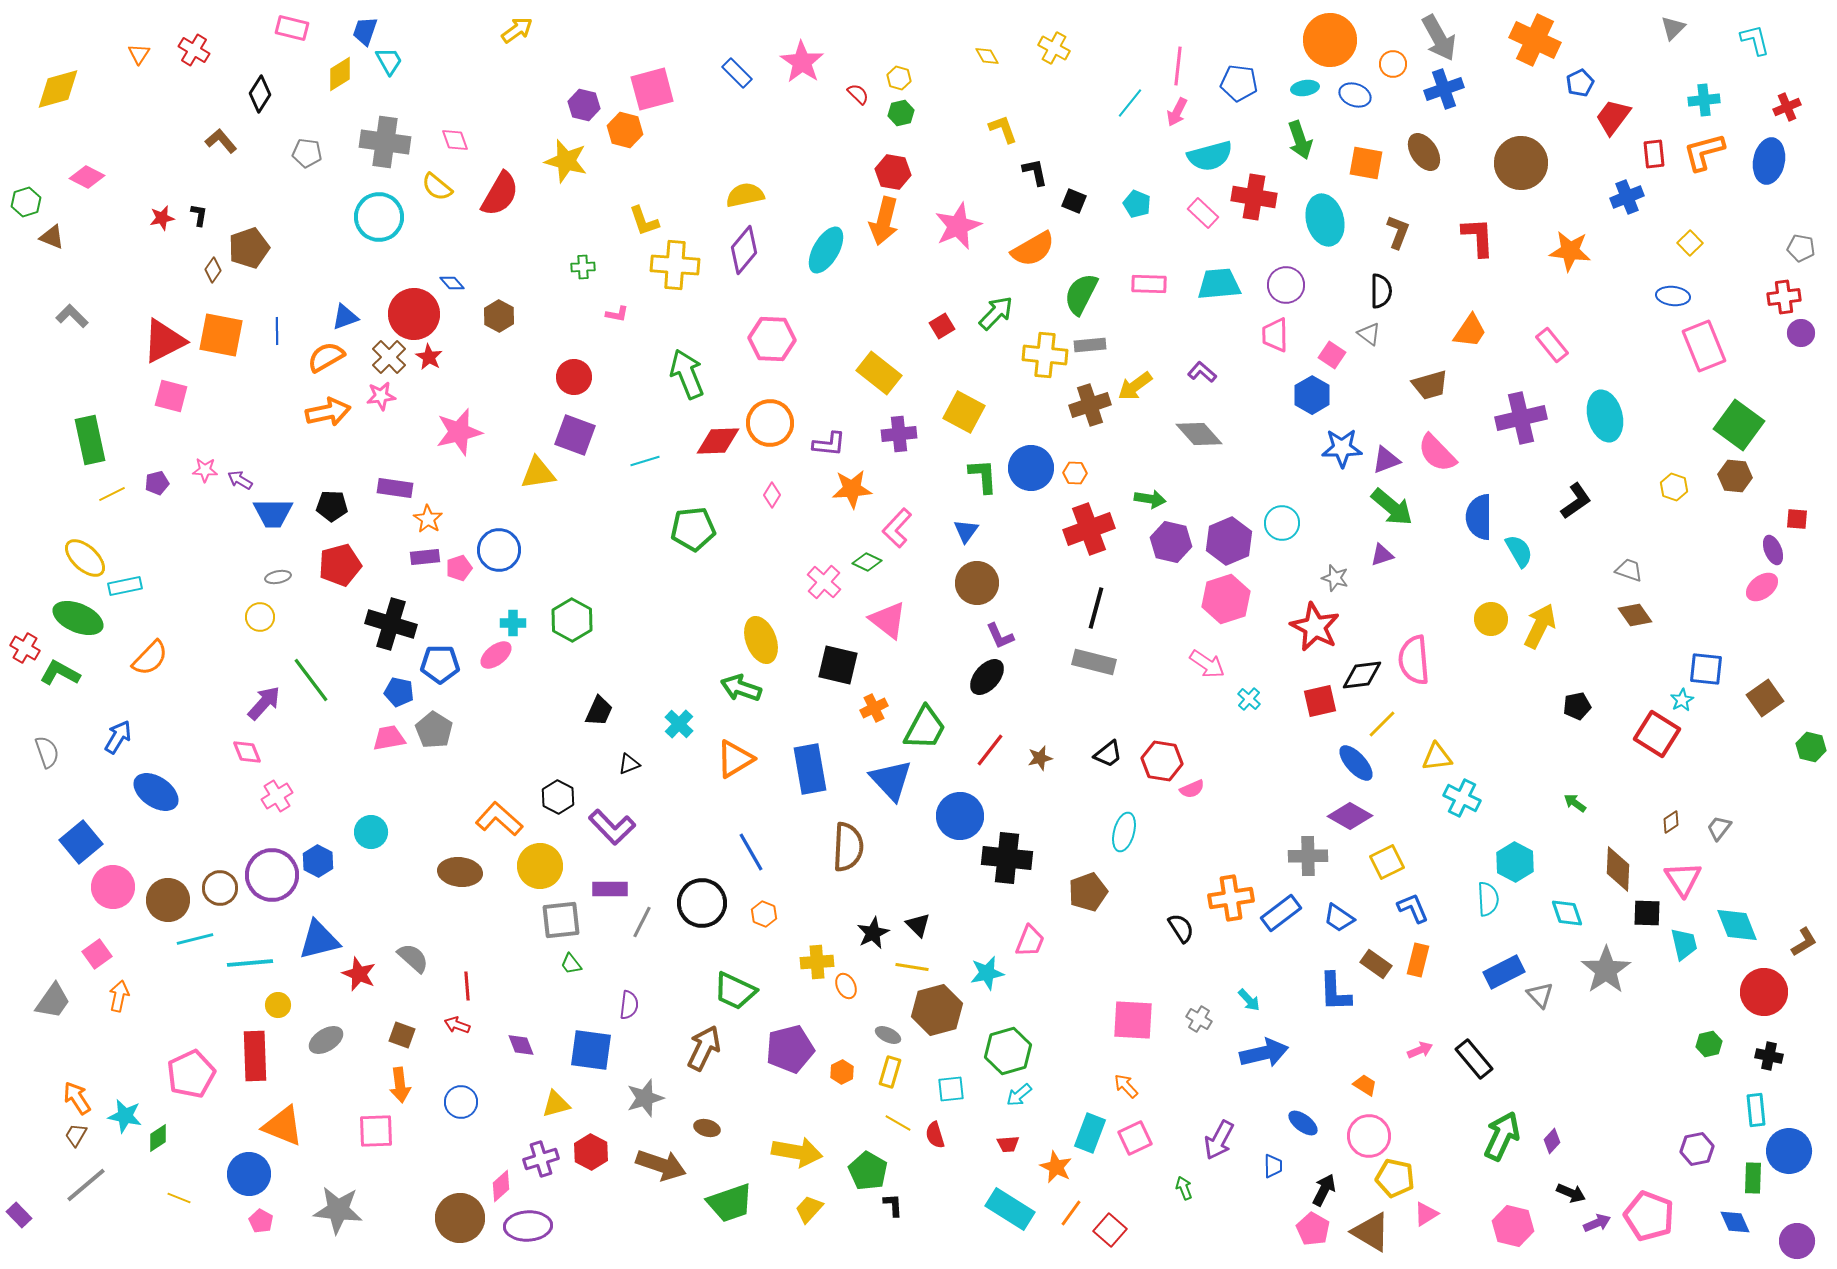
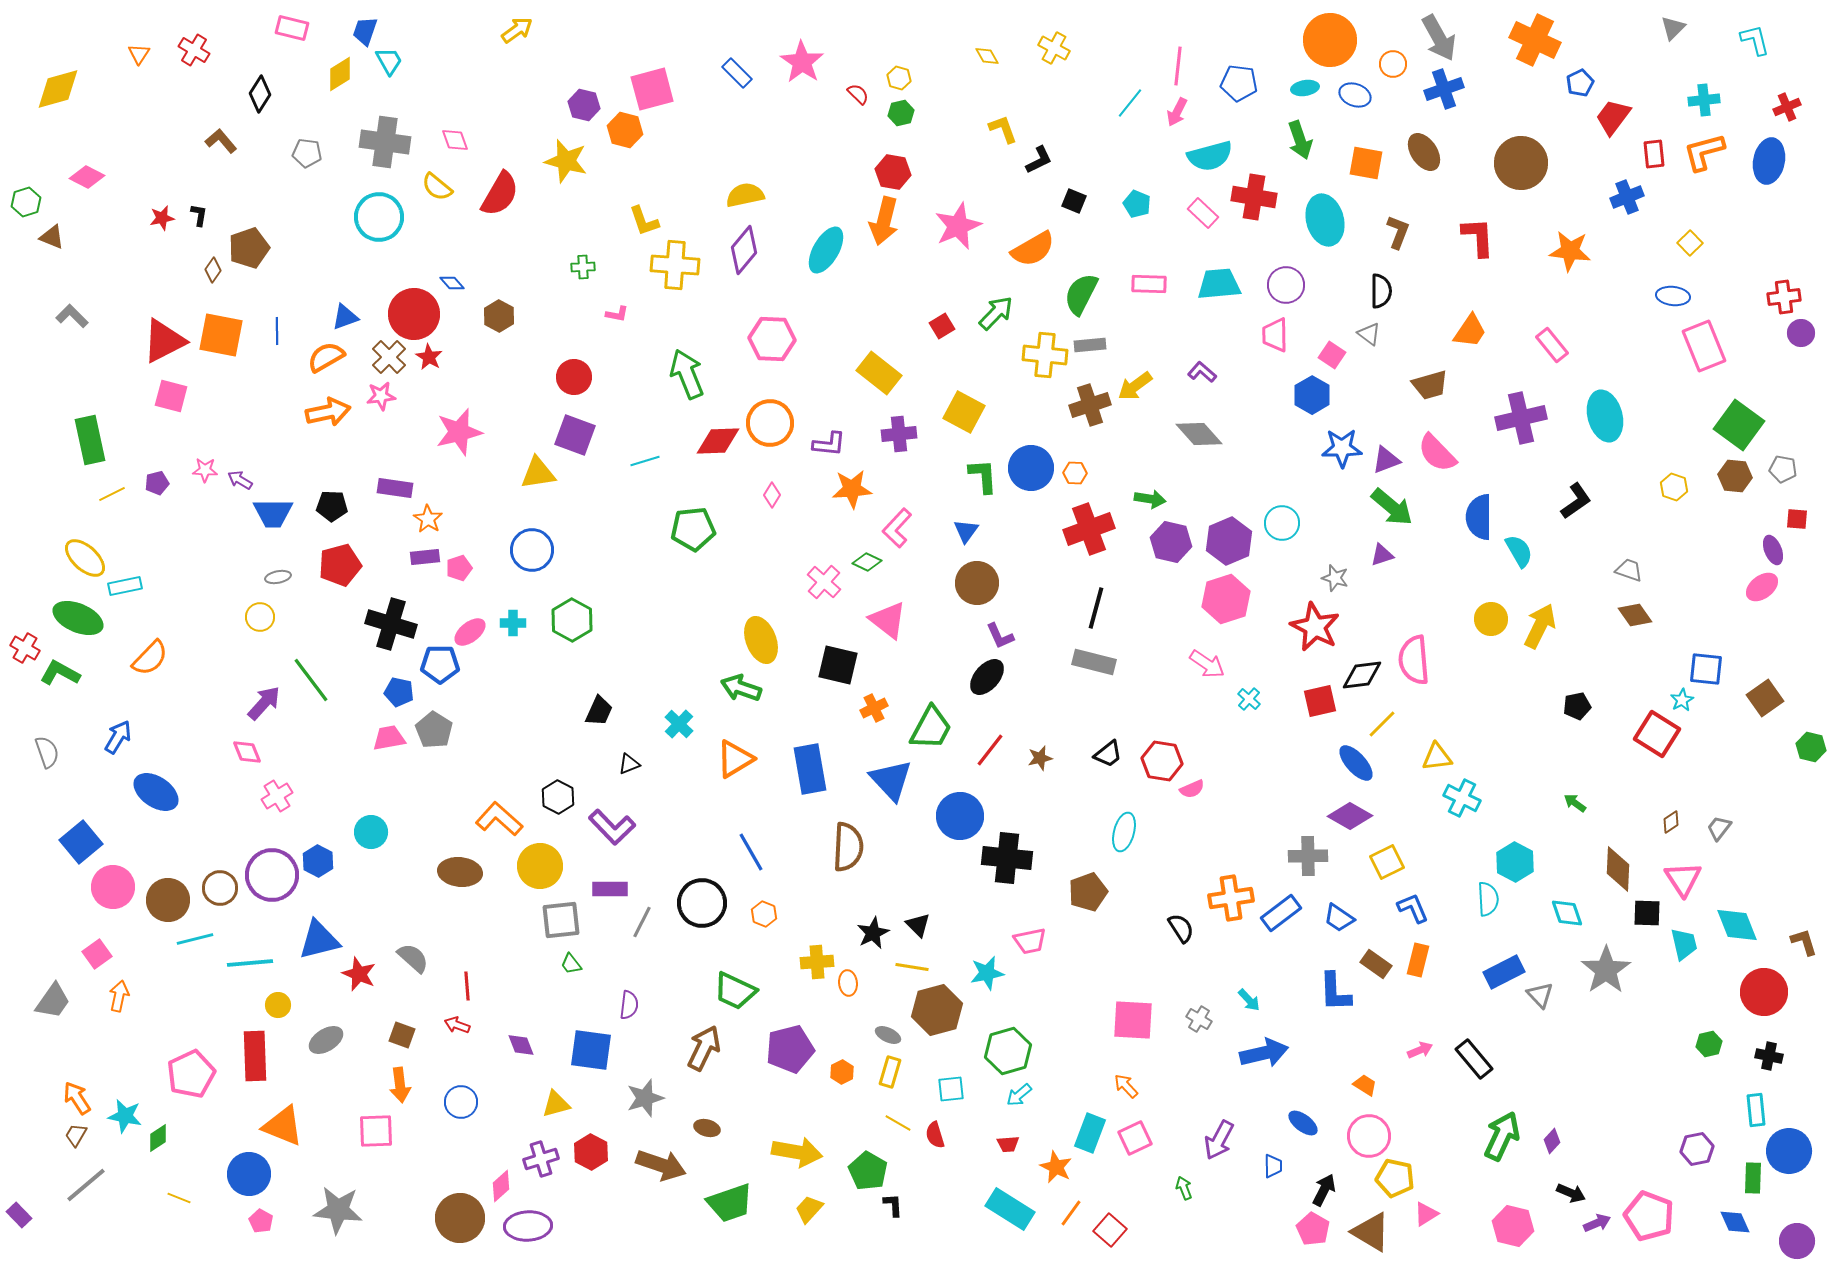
black L-shape at (1035, 172): moved 4 px right, 12 px up; rotated 76 degrees clockwise
gray pentagon at (1801, 248): moved 18 px left, 221 px down
blue circle at (499, 550): moved 33 px right
pink ellipse at (496, 655): moved 26 px left, 23 px up
green trapezoid at (925, 728): moved 6 px right
pink trapezoid at (1030, 941): rotated 56 degrees clockwise
brown L-shape at (1804, 942): rotated 76 degrees counterclockwise
orange ellipse at (846, 986): moved 2 px right, 3 px up; rotated 20 degrees clockwise
